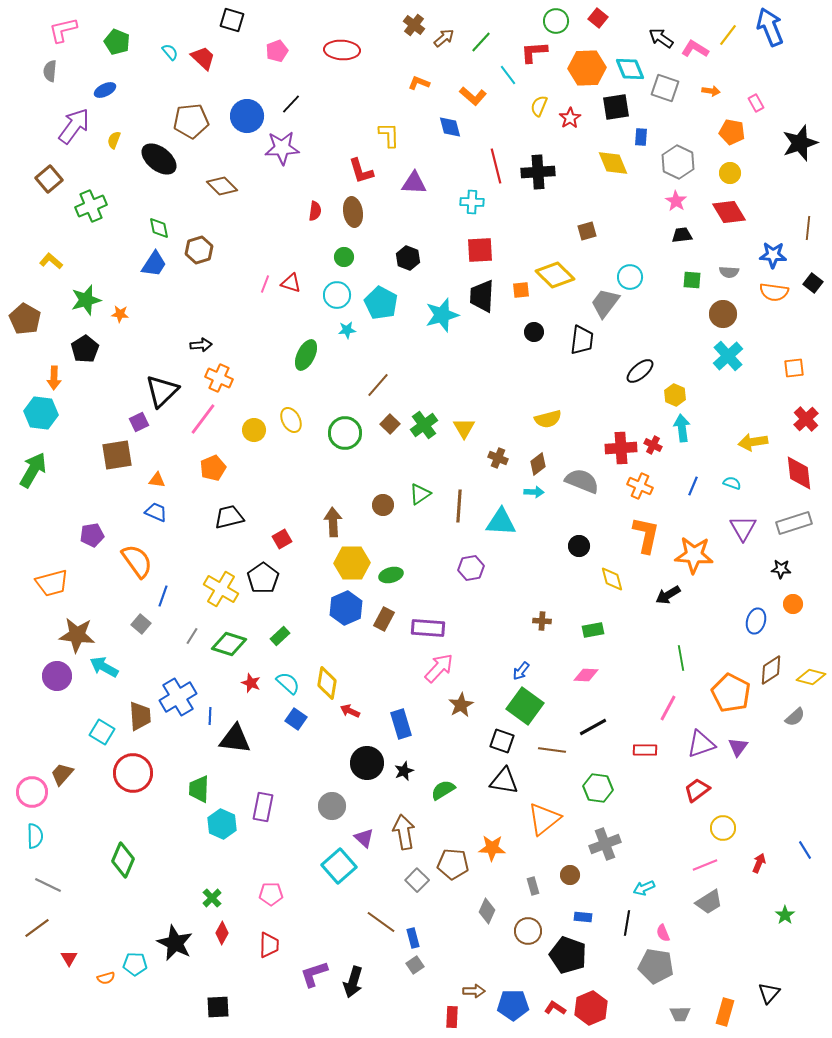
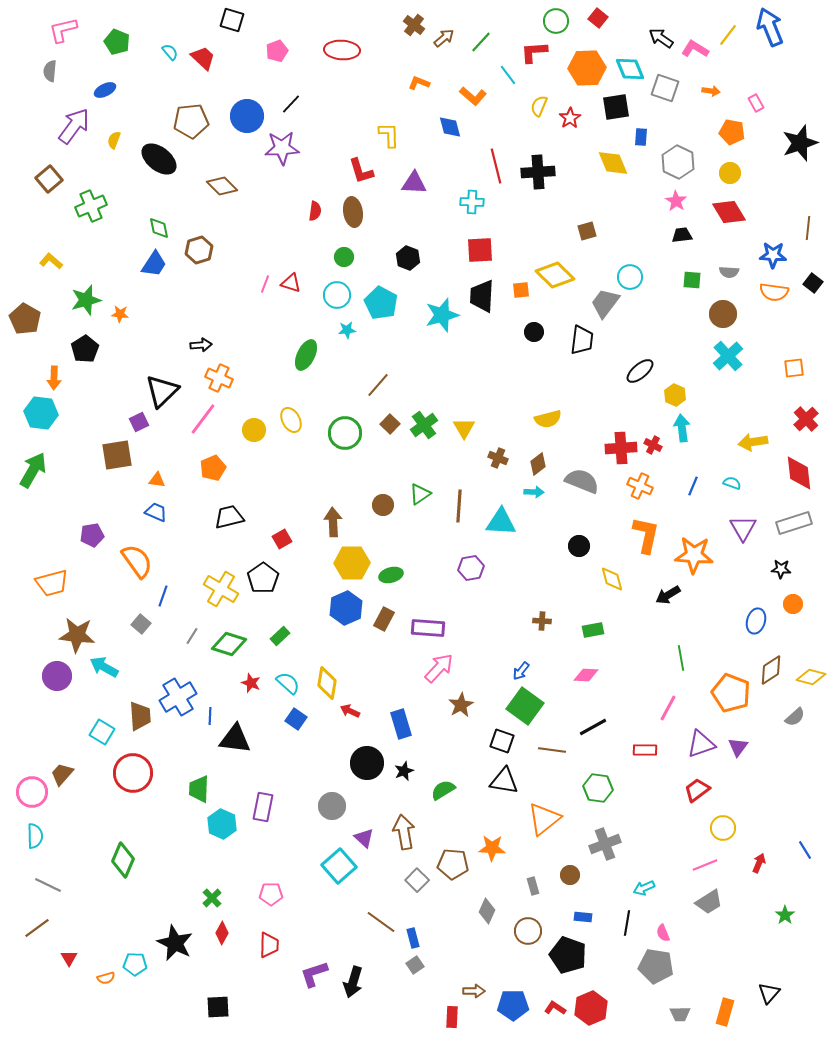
orange pentagon at (731, 693): rotated 6 degrees counterclockwise
